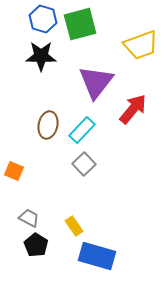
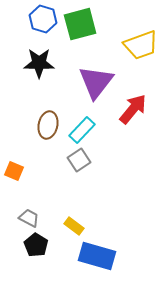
black star: moved 2 px left, 7 px down
gray square: moved 5 px left, 4 px up; rotated 10 degrees clockwise
yellow rectangle: rotated 18 degrees counterclockwise
